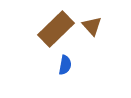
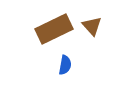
brown rectangle: moved 2 px left; rotated 18 degrees clockwise
